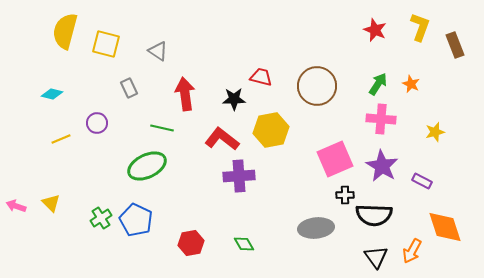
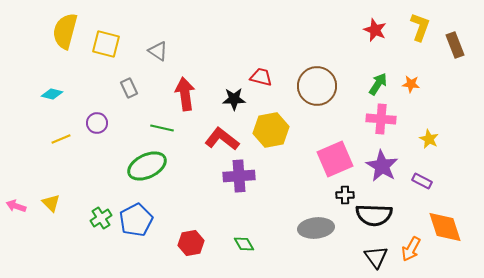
orange star: rotated 18 degrees counterclockwise
yellow star: moved 6 px left, 7 px down; rotated 30 degrees counterclockwise
blue pentagon: rotated 20 degrees clockwise
orange arrow: moved 1 px left, 2 px up
